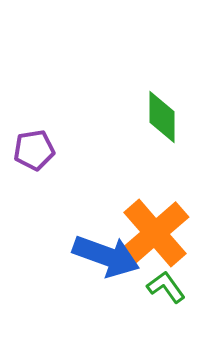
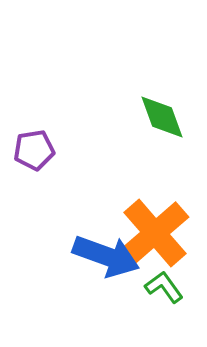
green diamond: rotated 20 degrees counterclockwise
green L-shape: moved 2 px left
